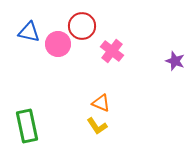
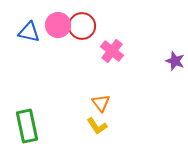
pink circle: moved 19 px up
orange triangle: rotated 30 degrees clockwise
